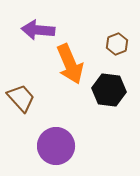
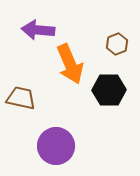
black hexagon: rotated 8 degrees counterclockwise
brown trapezoid: rotated 36 degrees counterclockwise
